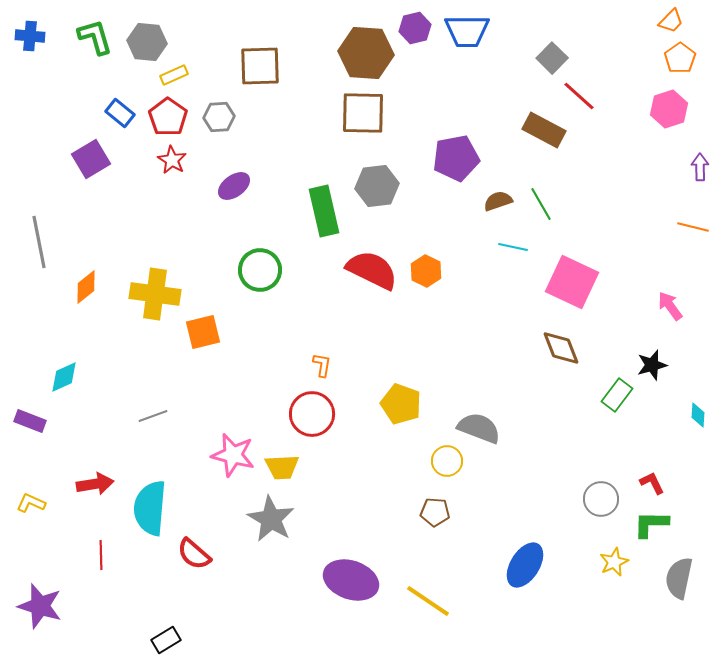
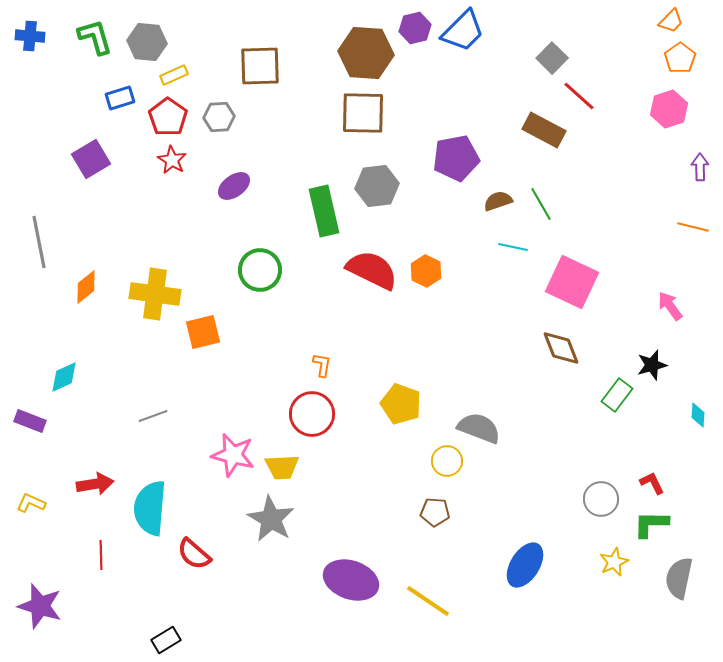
blue trapezoid at (467, 31): moved 4 px left; rotated 45 degrees counterclockwise
blue rectangle at (120, 113): moved 15 px up; rotated 56 degrees counterclockwise
